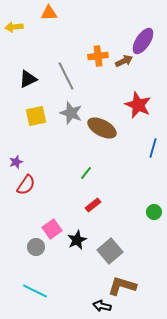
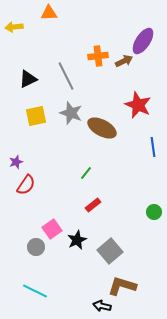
blue line: moved 1 px up; rotated 24 degrees counterclockwise
